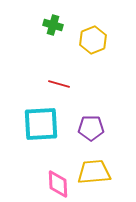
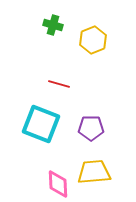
cyan square: rotated 24 degrees clockwise
